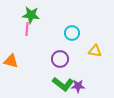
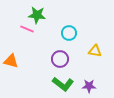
green star: moved 6 px right
pink line: rotated 72 degrees counterclockwise
cyan circle: moved 3 px left
purple star: moved 11 px right
